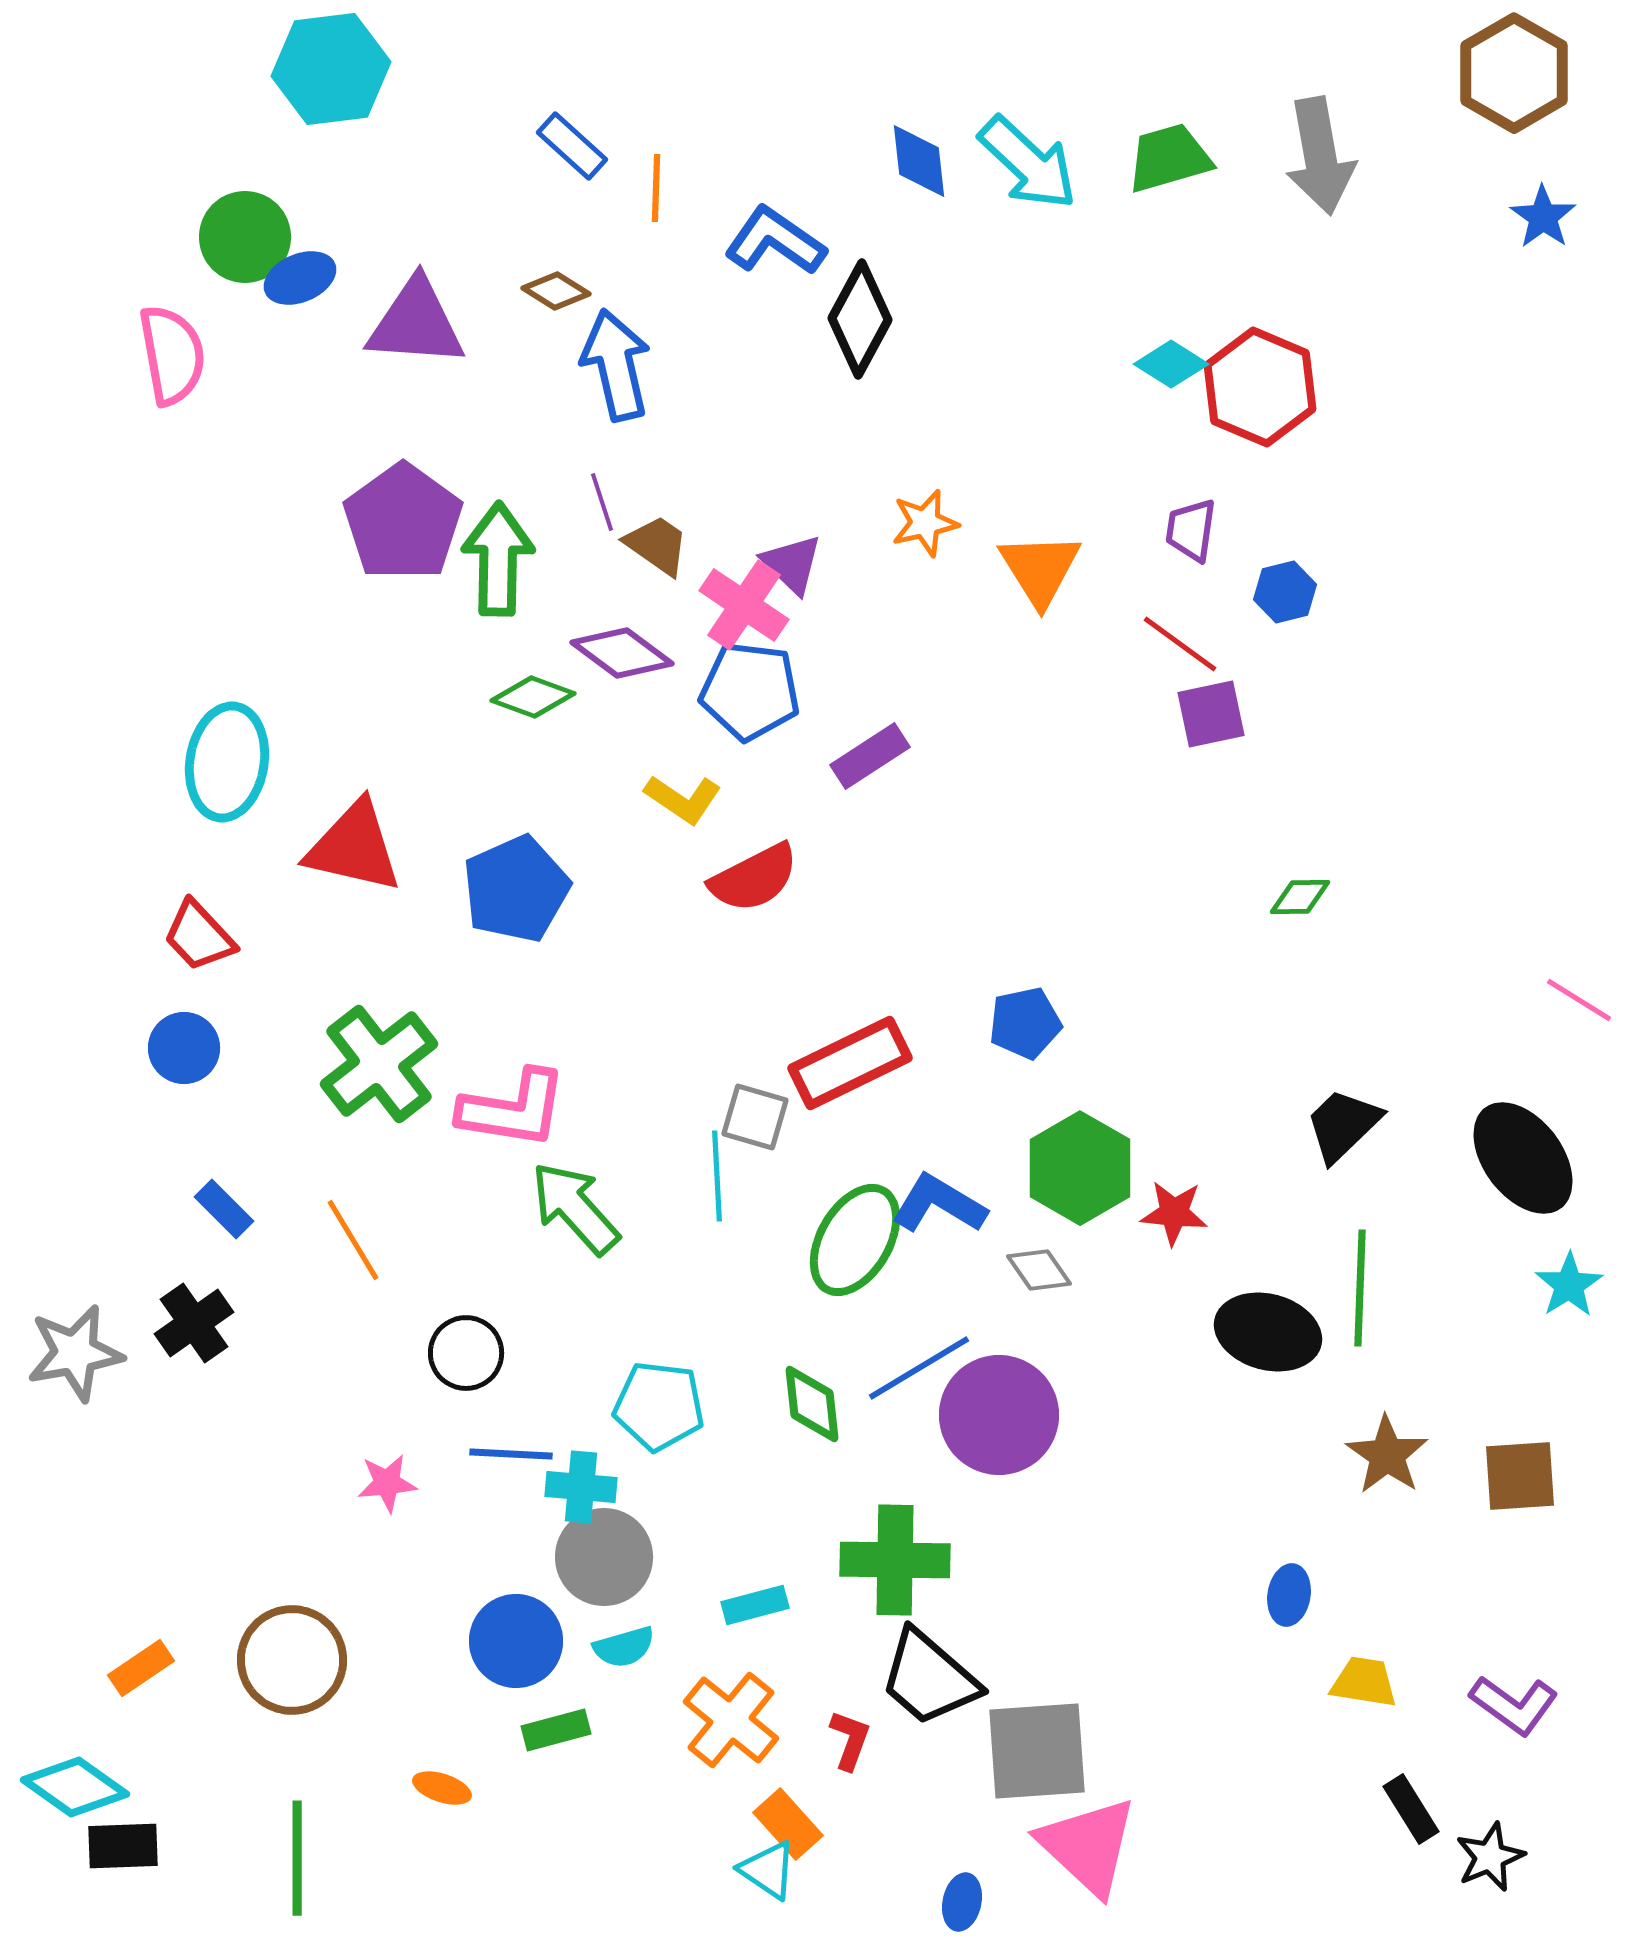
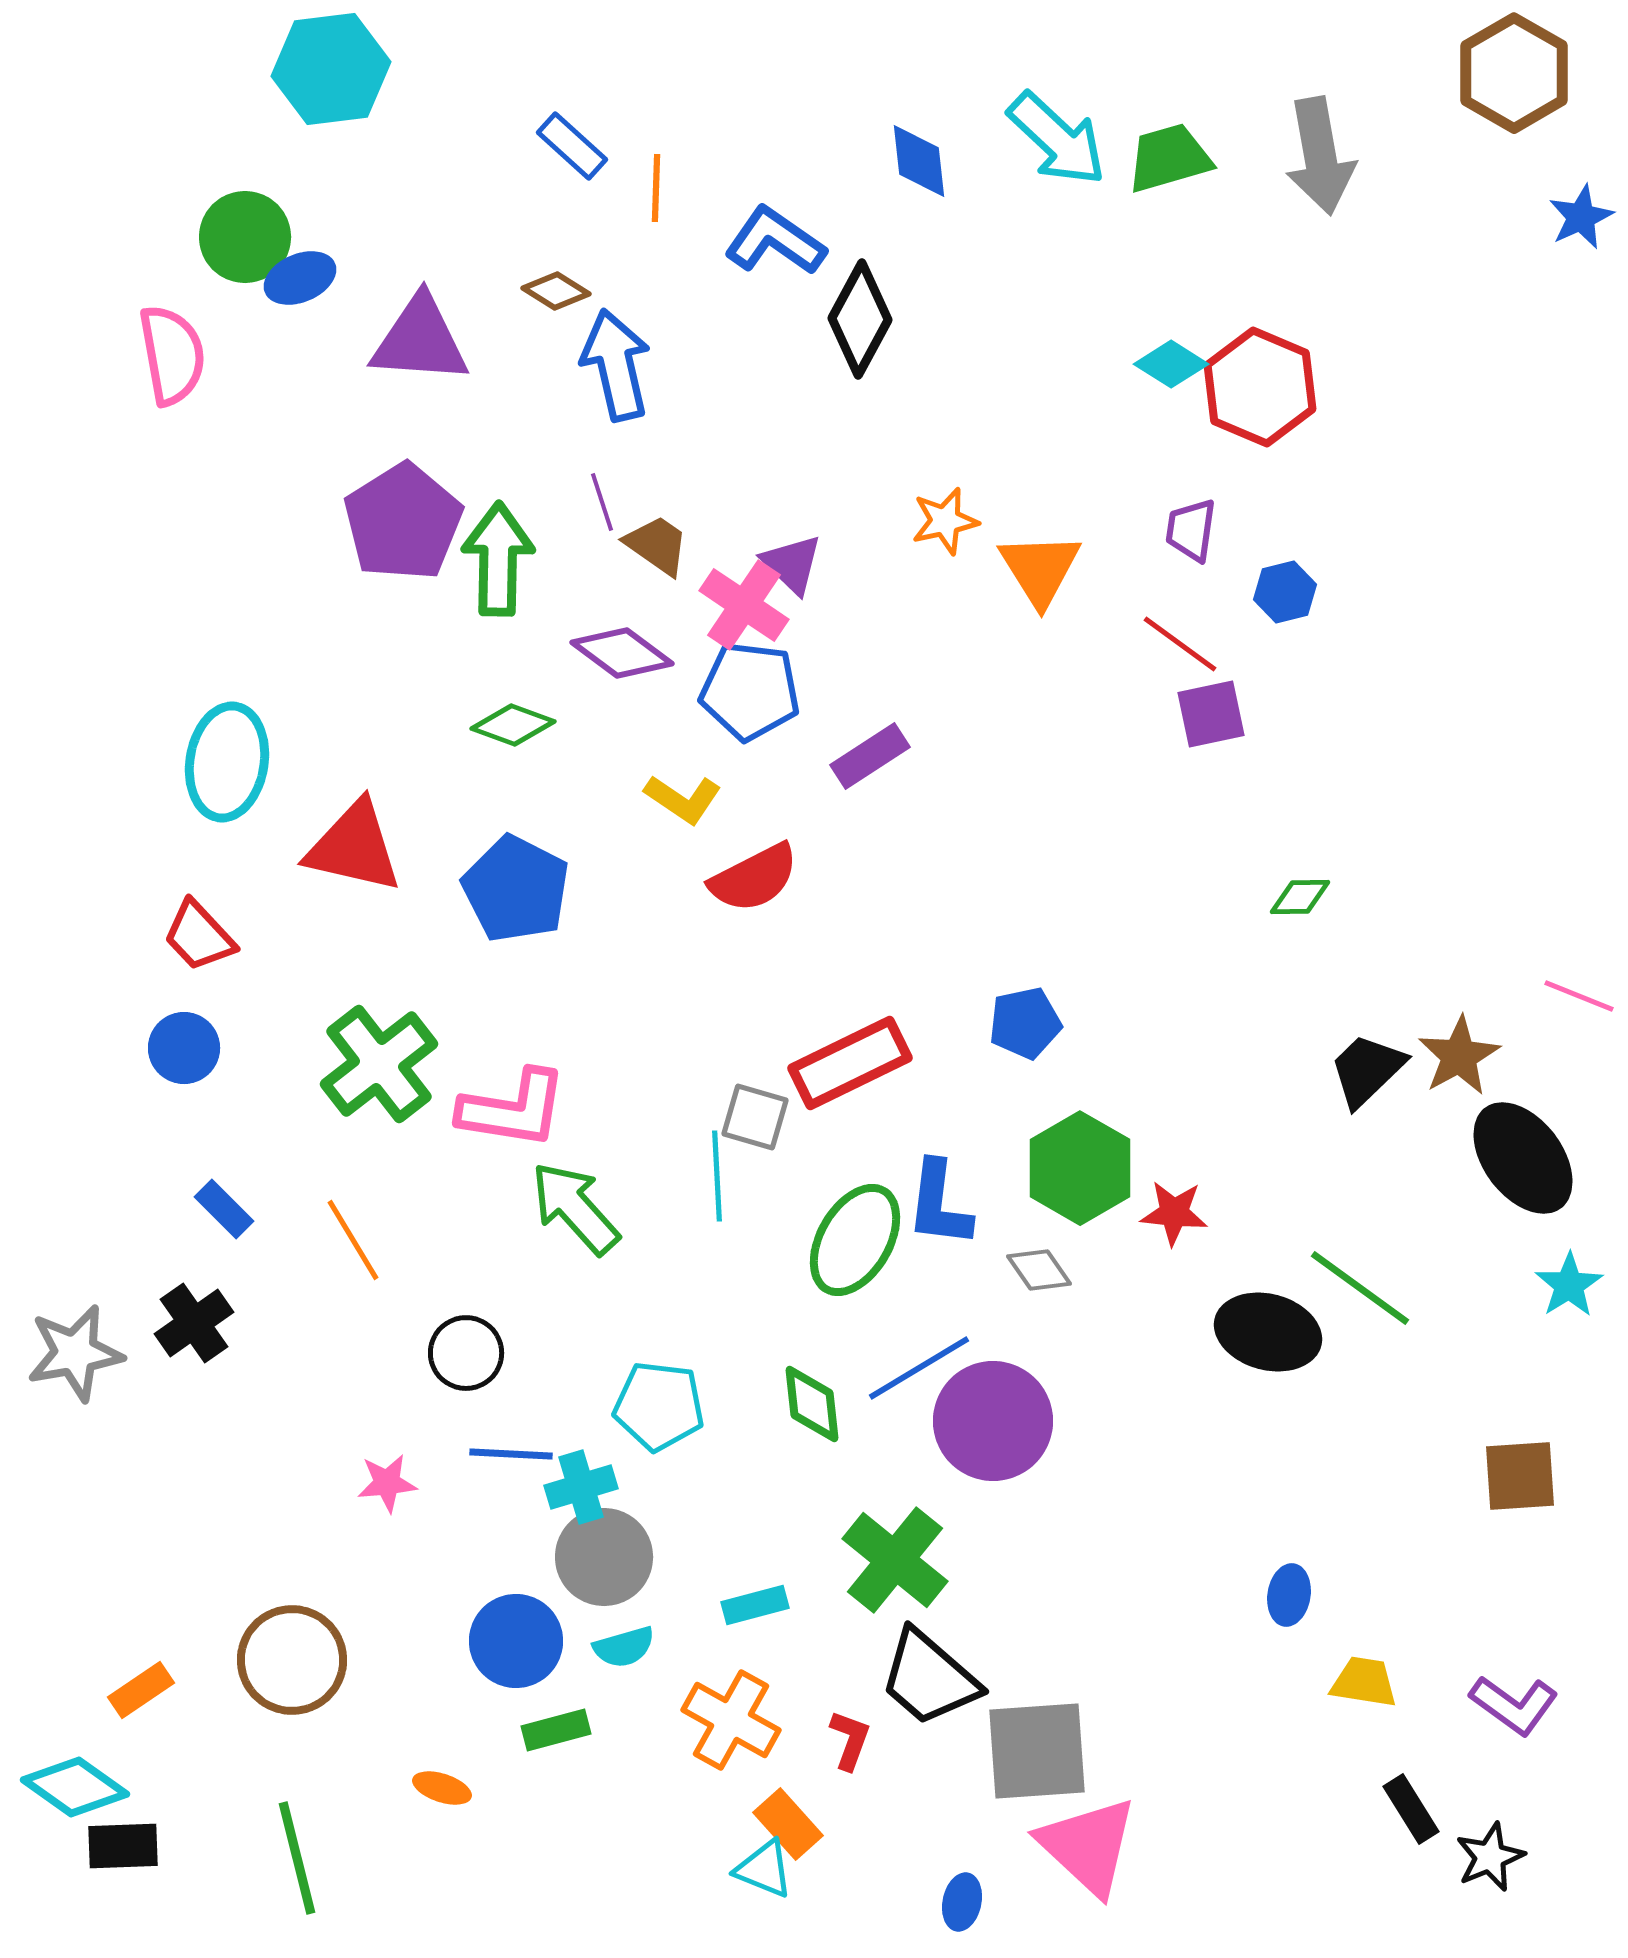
cyan arrow at (1028, 163): moved 29 px right, 24 px up
blue star at (1543, 217): moved 38 px right; rotated 12 degrees clockwise
purple triangle at (416, 323): moved 4 px right, 17 px down
purple pentagon at (403, 522): rotated 4 degrees clockwise
orange star at (925, 523): moved 20 px right, 2 px up
green diamond at (533, 697): moved 20 px left, 28 px down
blue pentagon at (516, 889): rotated 21 degrees counterclockwise
pink line at (1579, 1000): moved 4 px up; rotated 10 degrees counterclockwise
black trapezoid at (1343, 1125): moved 24 px right, 55 px up
blue L-shape at (939, 1204): rotated 114 degrees counterclockwise
green line at (1360, 1288): rotated 56 degrees counterclockwise
purple circle at (999, 1415): moved 6 px left, 6 px down
brown star at (1387, 1455): moved 72 px right, 399 px up; rotated 8 degrees clockwise
cyan cross at (581, 1487): rotated 22 degrees counterclockwise
green cross at (895, 1560): rotated 38 degrees clockwise
orange rectangle at (141, 1668): moved 22 px down
orange cross at (731, 1720): rotated 10 degrees counterclockwise
green line at (297, 1858): rotated 14 degrees counterclockwise
cyan triangle at (768, 1870): moved 4 px left, 1 px up; rotated 12 degrees counterclockwise
